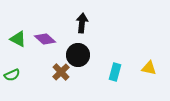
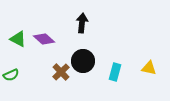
purple diamond: moved 1 px left
black circle: moved 5 px right, 6 px down
green semicircle: moved 1 px left
